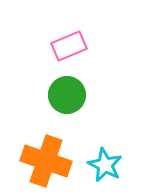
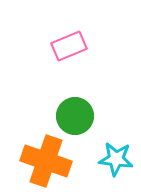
green circle: moved 8 px right, 21 px down
cyan star: moved 11 px right, 6 px up; rotated 20 degrees counterclockwise
